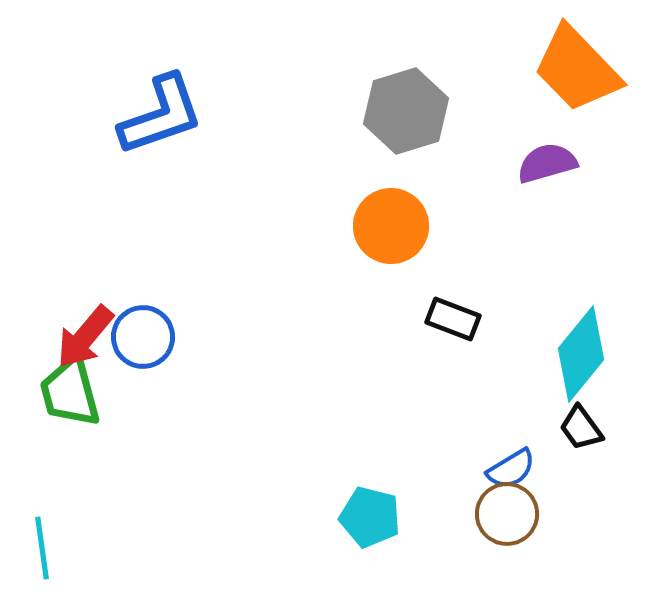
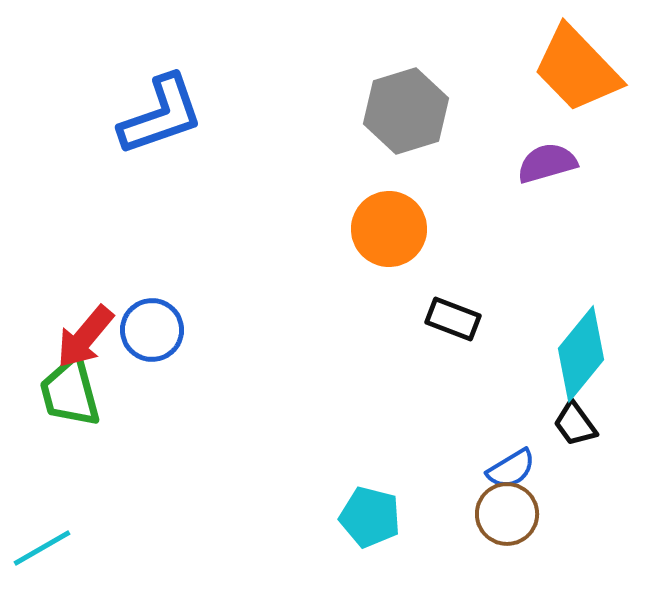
orange circle: moved 2 px left, 3 px down
blue circle: moved 9 px right, 7 px up
black trapezoid: moved 6 px left, 4 px up
cyan line: rotated 68 degrees clockwise
